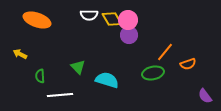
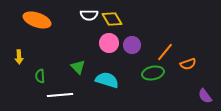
pink circle: moved 19 px left, 23 px down
purple circle: moved 3 px right, 10 px down
yellow arrow: moved 1 px left, 3 px down; rotated 120 degrees counterclockwise
